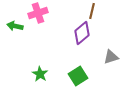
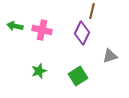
pink cross: moved 4 px right, 17 px down; rotated 30 degrees clockwise
purple diamond: rotated 25 degrees counterclockwise
gray triangle: moved 1 px left, 1 px up
green star: moved 1 px left, 3 px up; rotated 21 degrees clockwise
